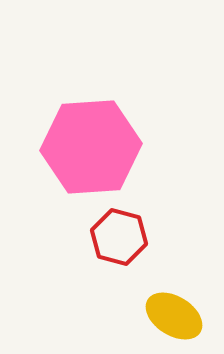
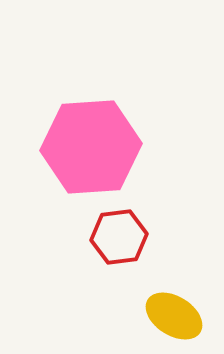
red hexagon: rotated 22 degrees counterclockwise
